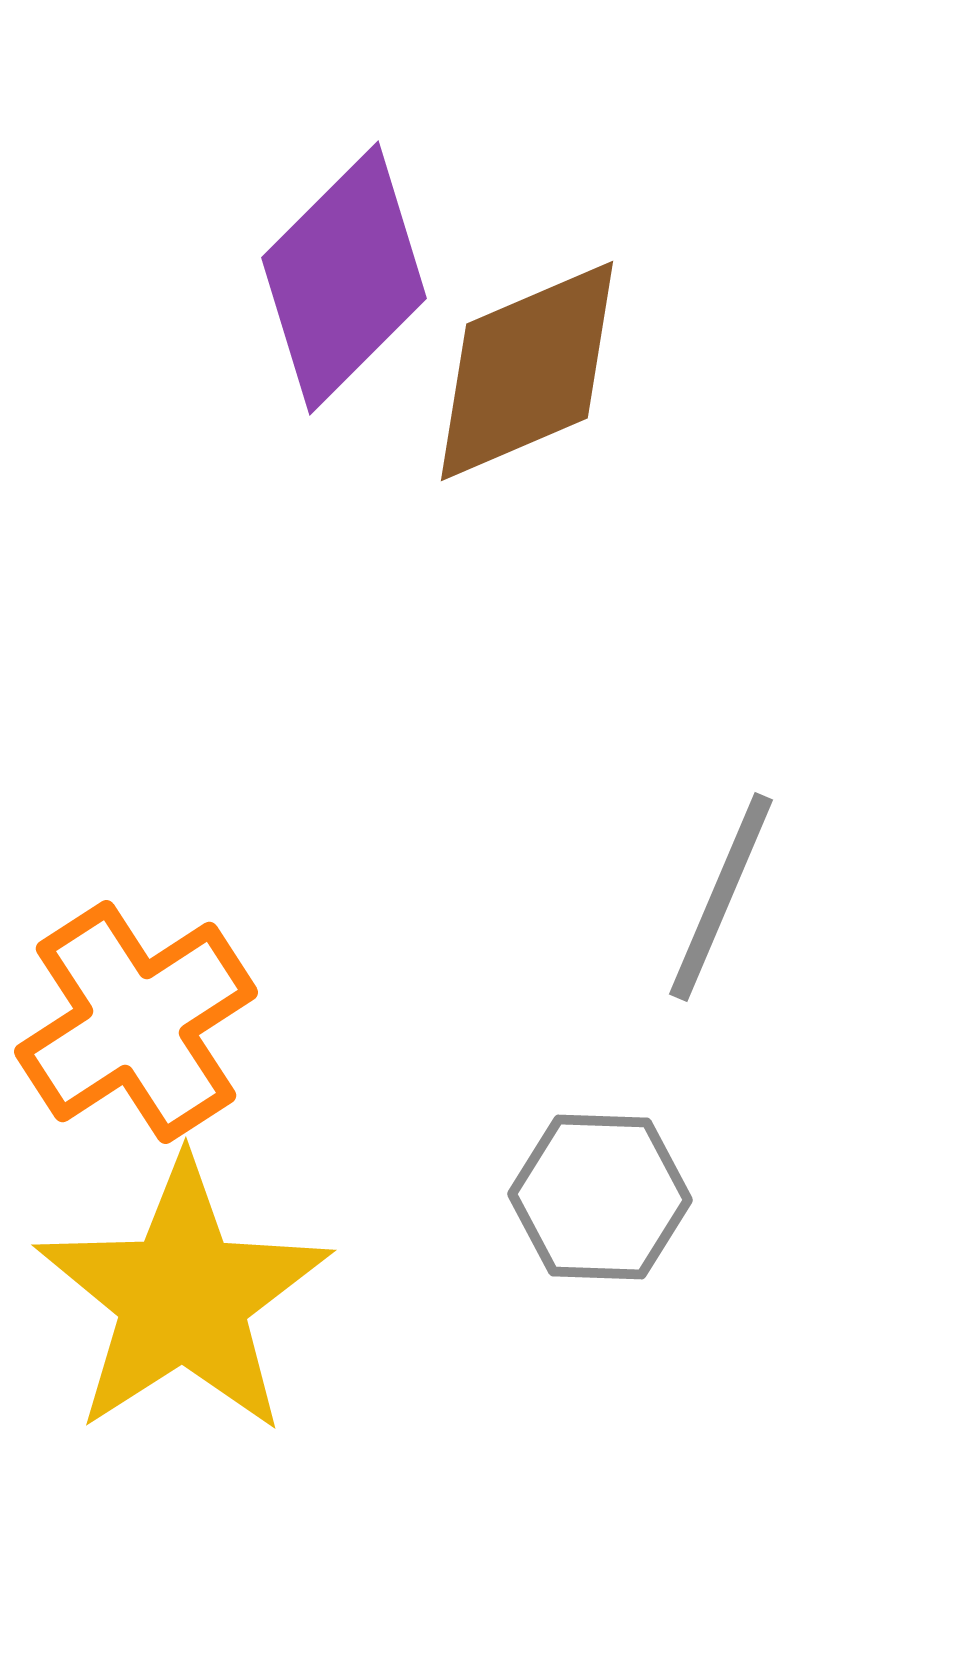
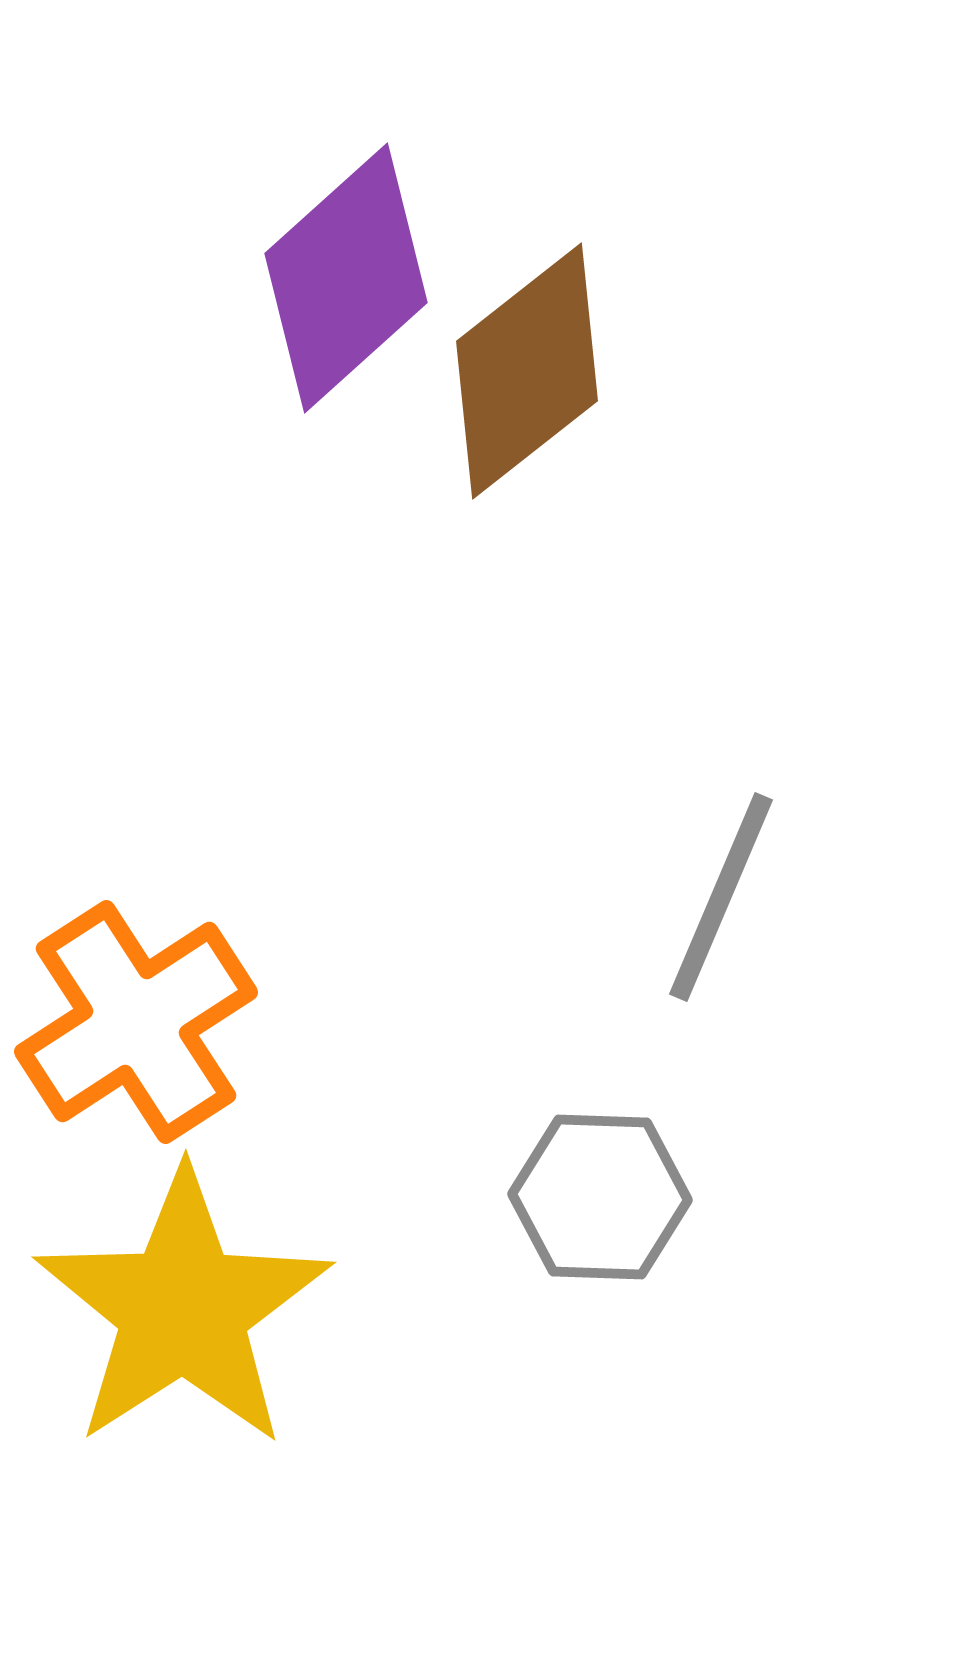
purple diamond: moved 2 px right; rotated 3 degrees clockwise
brown diamond: rotated 15 degrees counterclockwise
yellow star: moved 12 px down
